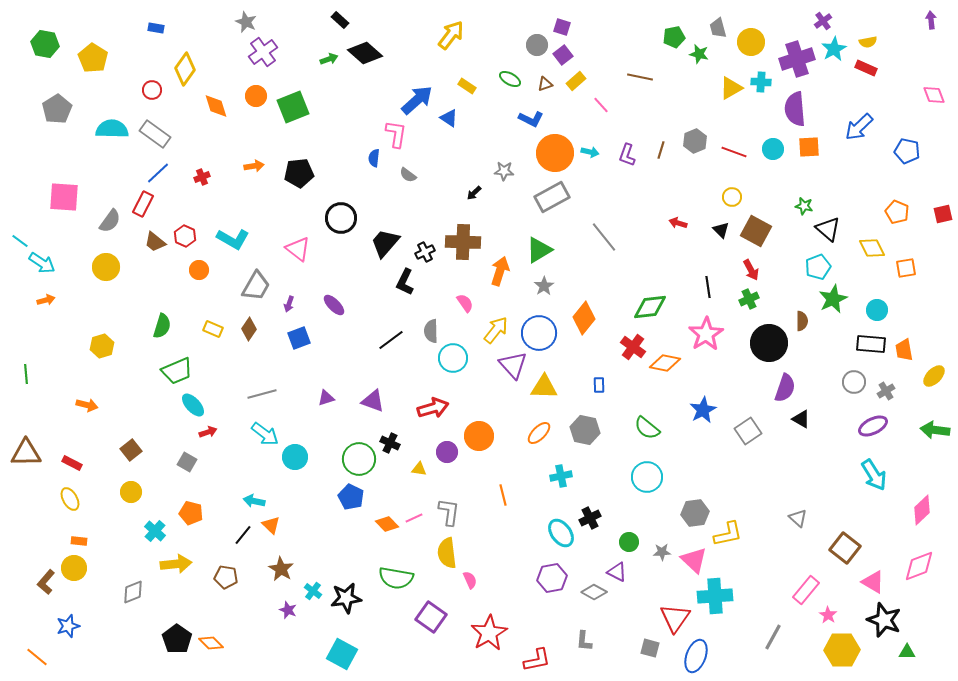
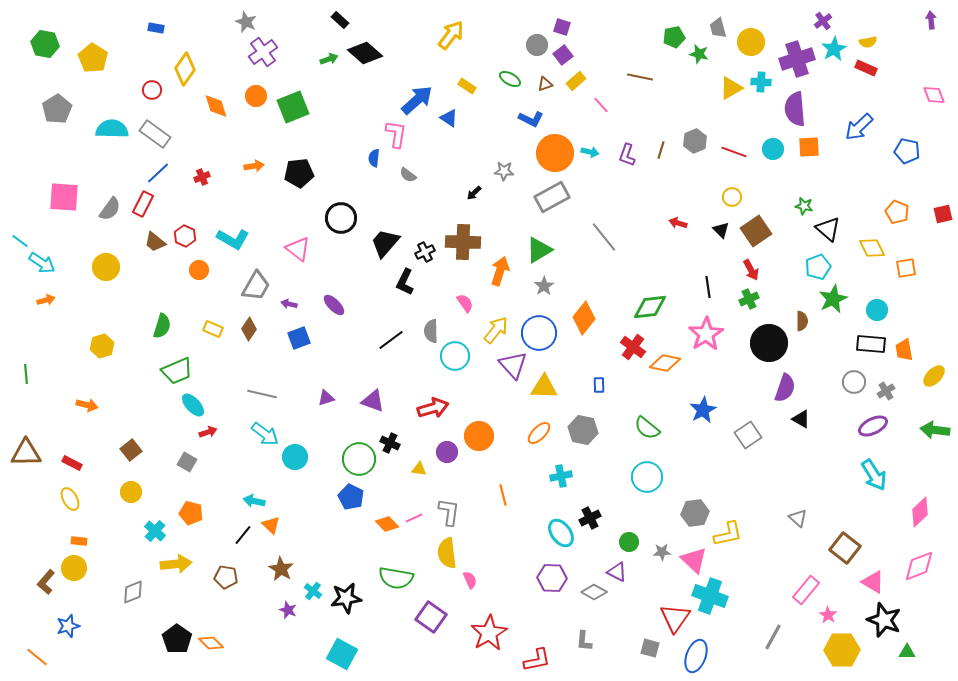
gray semicircle at (110, 221): moved 12 px up
brown square at (756, 231): rotated 28 degrees clockwise
purple arrow at (289, 304): rotated 84 degrees clockwise
cyan circle at (453, 358): moved 2 px right, 2 px up
gray line at (262, 394): rotated 28 degrees clockwise
gray hexagon at (585, 430): moved 2 px left
gray square at (748, 431): moved 4 px down
pink diamond at (922, 510): moved 2 px left, 2 px down
purple hexagon at (552, 578): rotated 12 degrees clockwise
cyan cross at (715, 596): moved 5 px left; rotated 24 degrees clockwise
